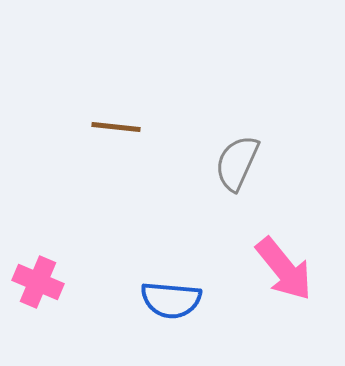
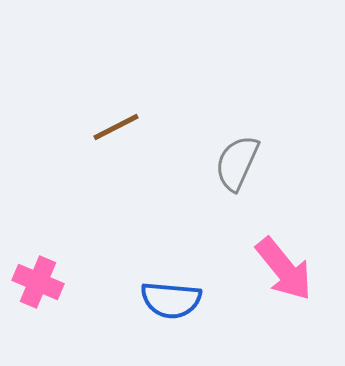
brown line: rotated 33 degrees counterclockwise
